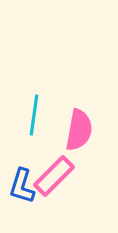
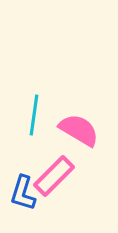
pink semicircle: rotated 69 degrees counterclockwise
blue L-shape: moved 1 px right, 7 px down
